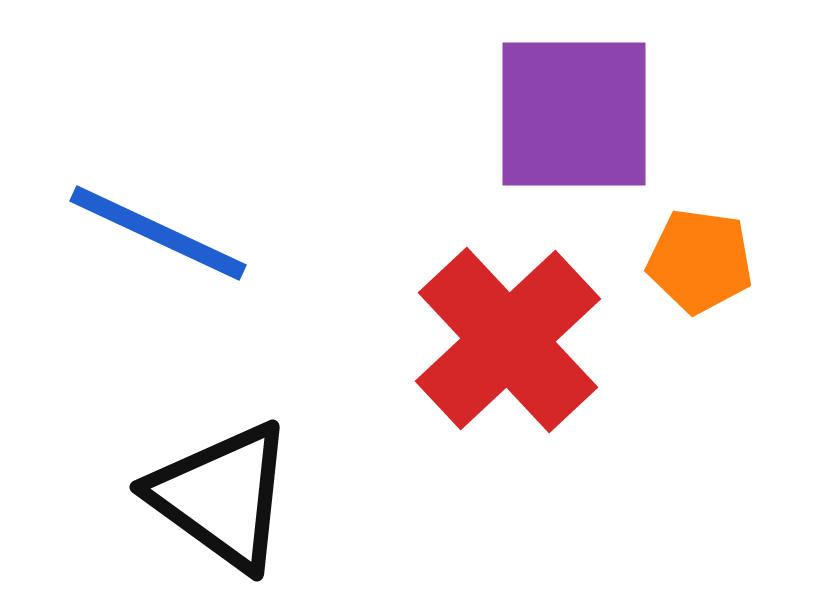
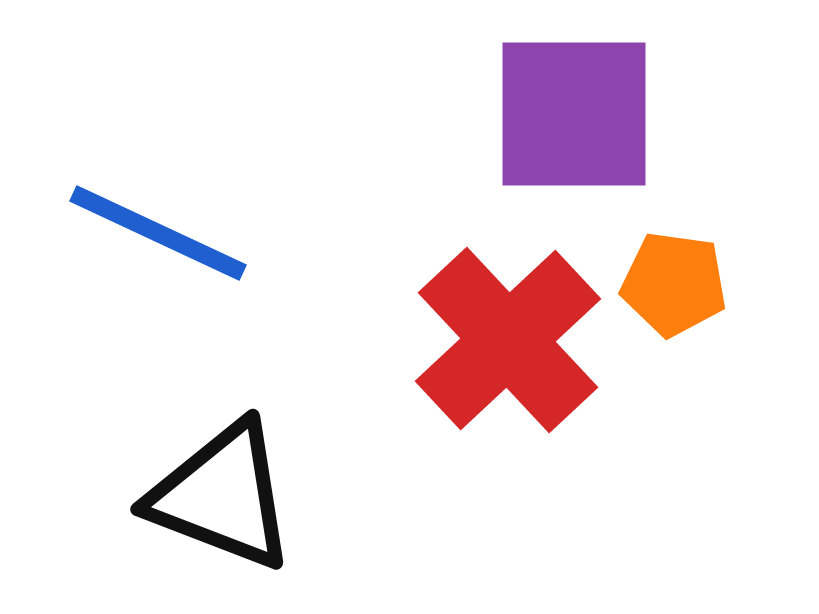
orange pentagon: moved 26 px left, 23 px down
black triangle: rotated 15 degrees counterclockwise
